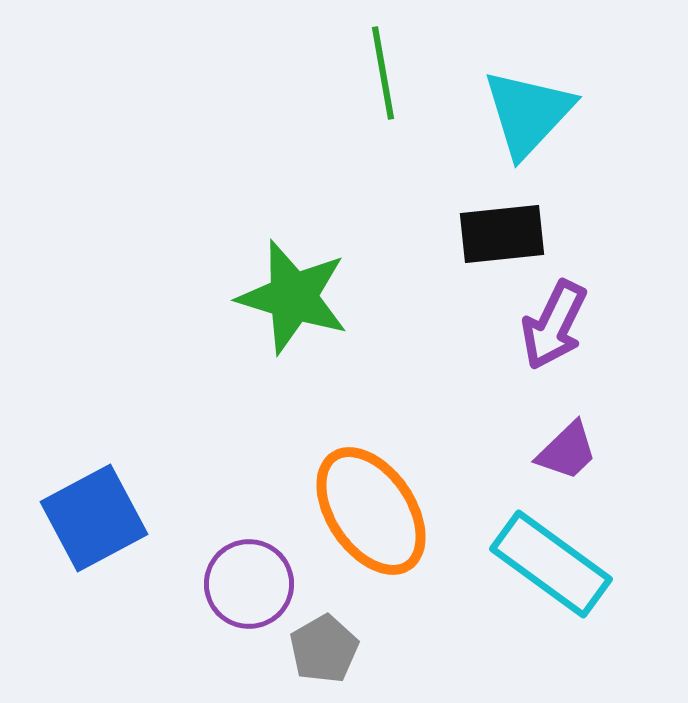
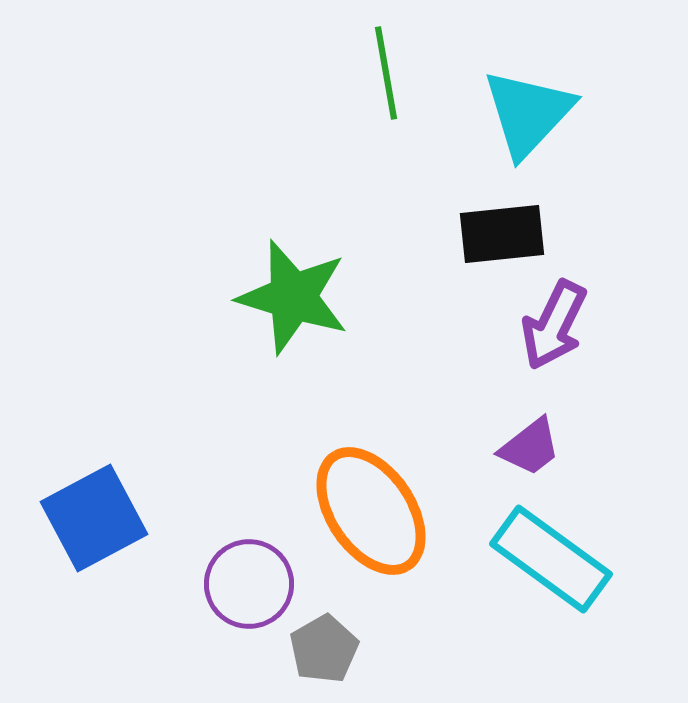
green line: moved 3 px right
purple trapezoid: moved 37 px left, 4 px up; rotated 6 degrees clockwise
cyan rectangle: moved 5 px up
